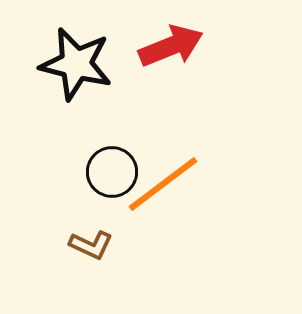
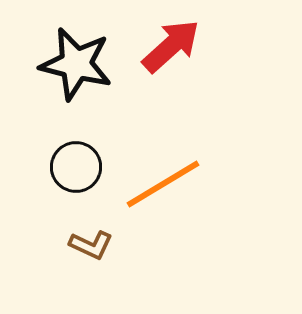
red arrow: rotated 20 degrees counterclockwise
black circle: moved 36 px left, 5 px up
orange line: rotated 6 degrees clockwise
